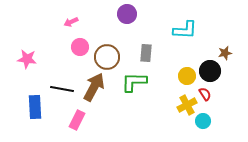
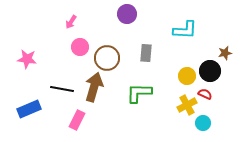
pink arrow: rotated 32 degrees counterclockwise
brown circle: moved 1 px down
green L-shape: moved 5 px right, 11 px down
brown arrow: rotated 12 degrees counterclockwise
red semicircle: rotated 32 degrees counterclockwise
blue rectangle: moved 6 px left, 2 px down; rotated 70 degrees clockwise
cyan circle: moved 2 px down
